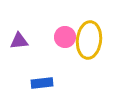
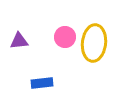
yellow ellipse: moved 5 px right, 3 px down
